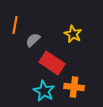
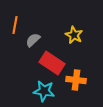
yellow star: moved 1 px right, 1 px down
orange cross: moved 2 px right, 7 px up
cyan star: rotated 20 degrees counterclockwise
